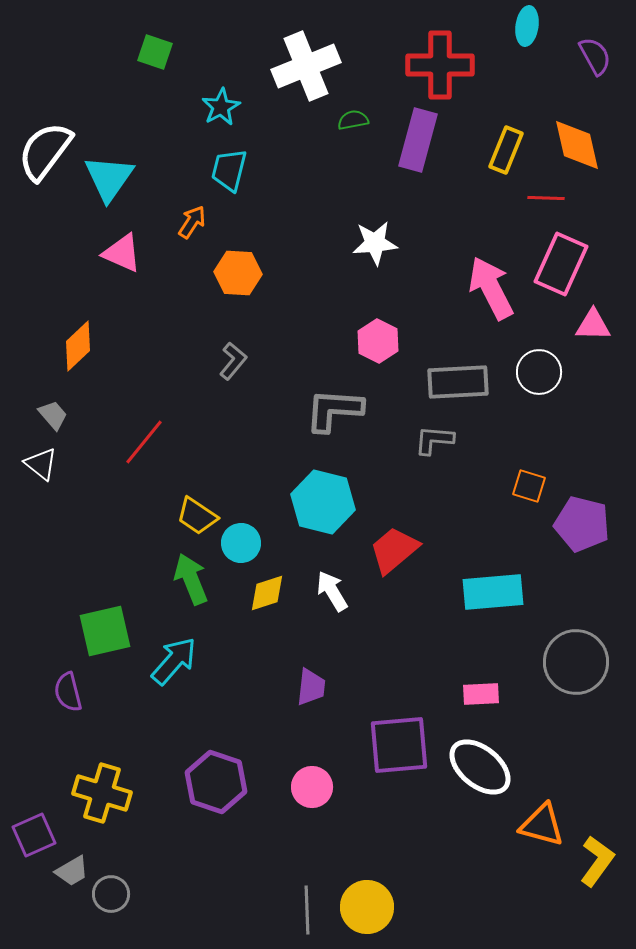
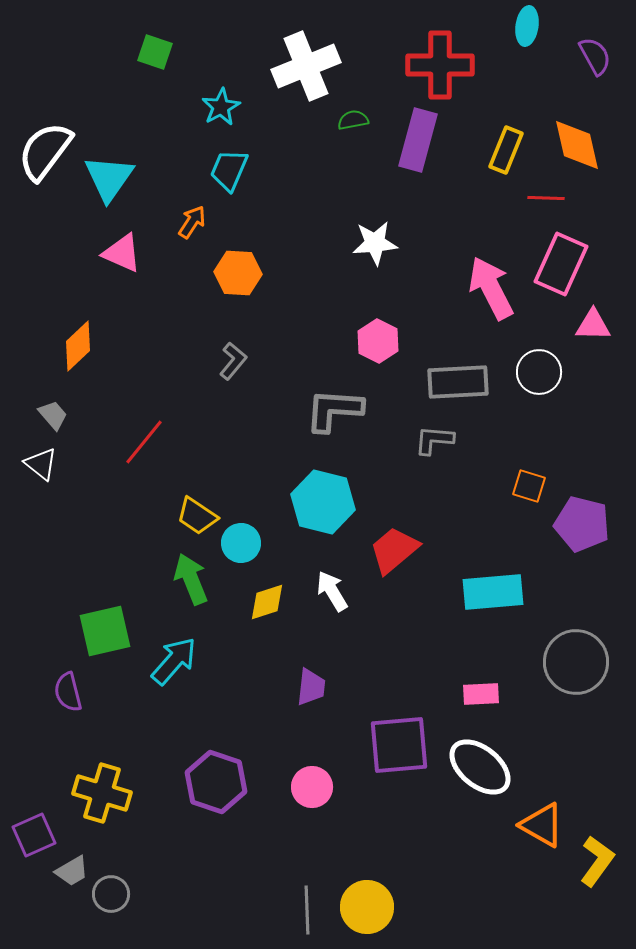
cyan trapezoid at (229, 170): rotated 9 degrees clockwise
yellow diamond at (267, 593): moved 9 px down
orange triangle at (542, 825): rotated 15 degrees clockwise
